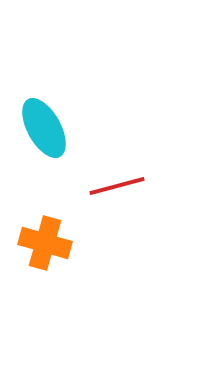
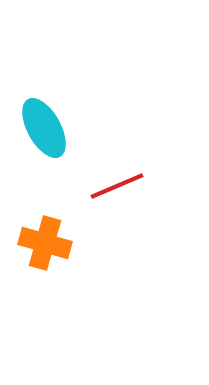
red line: rotated 8 degrees counterclockwise
